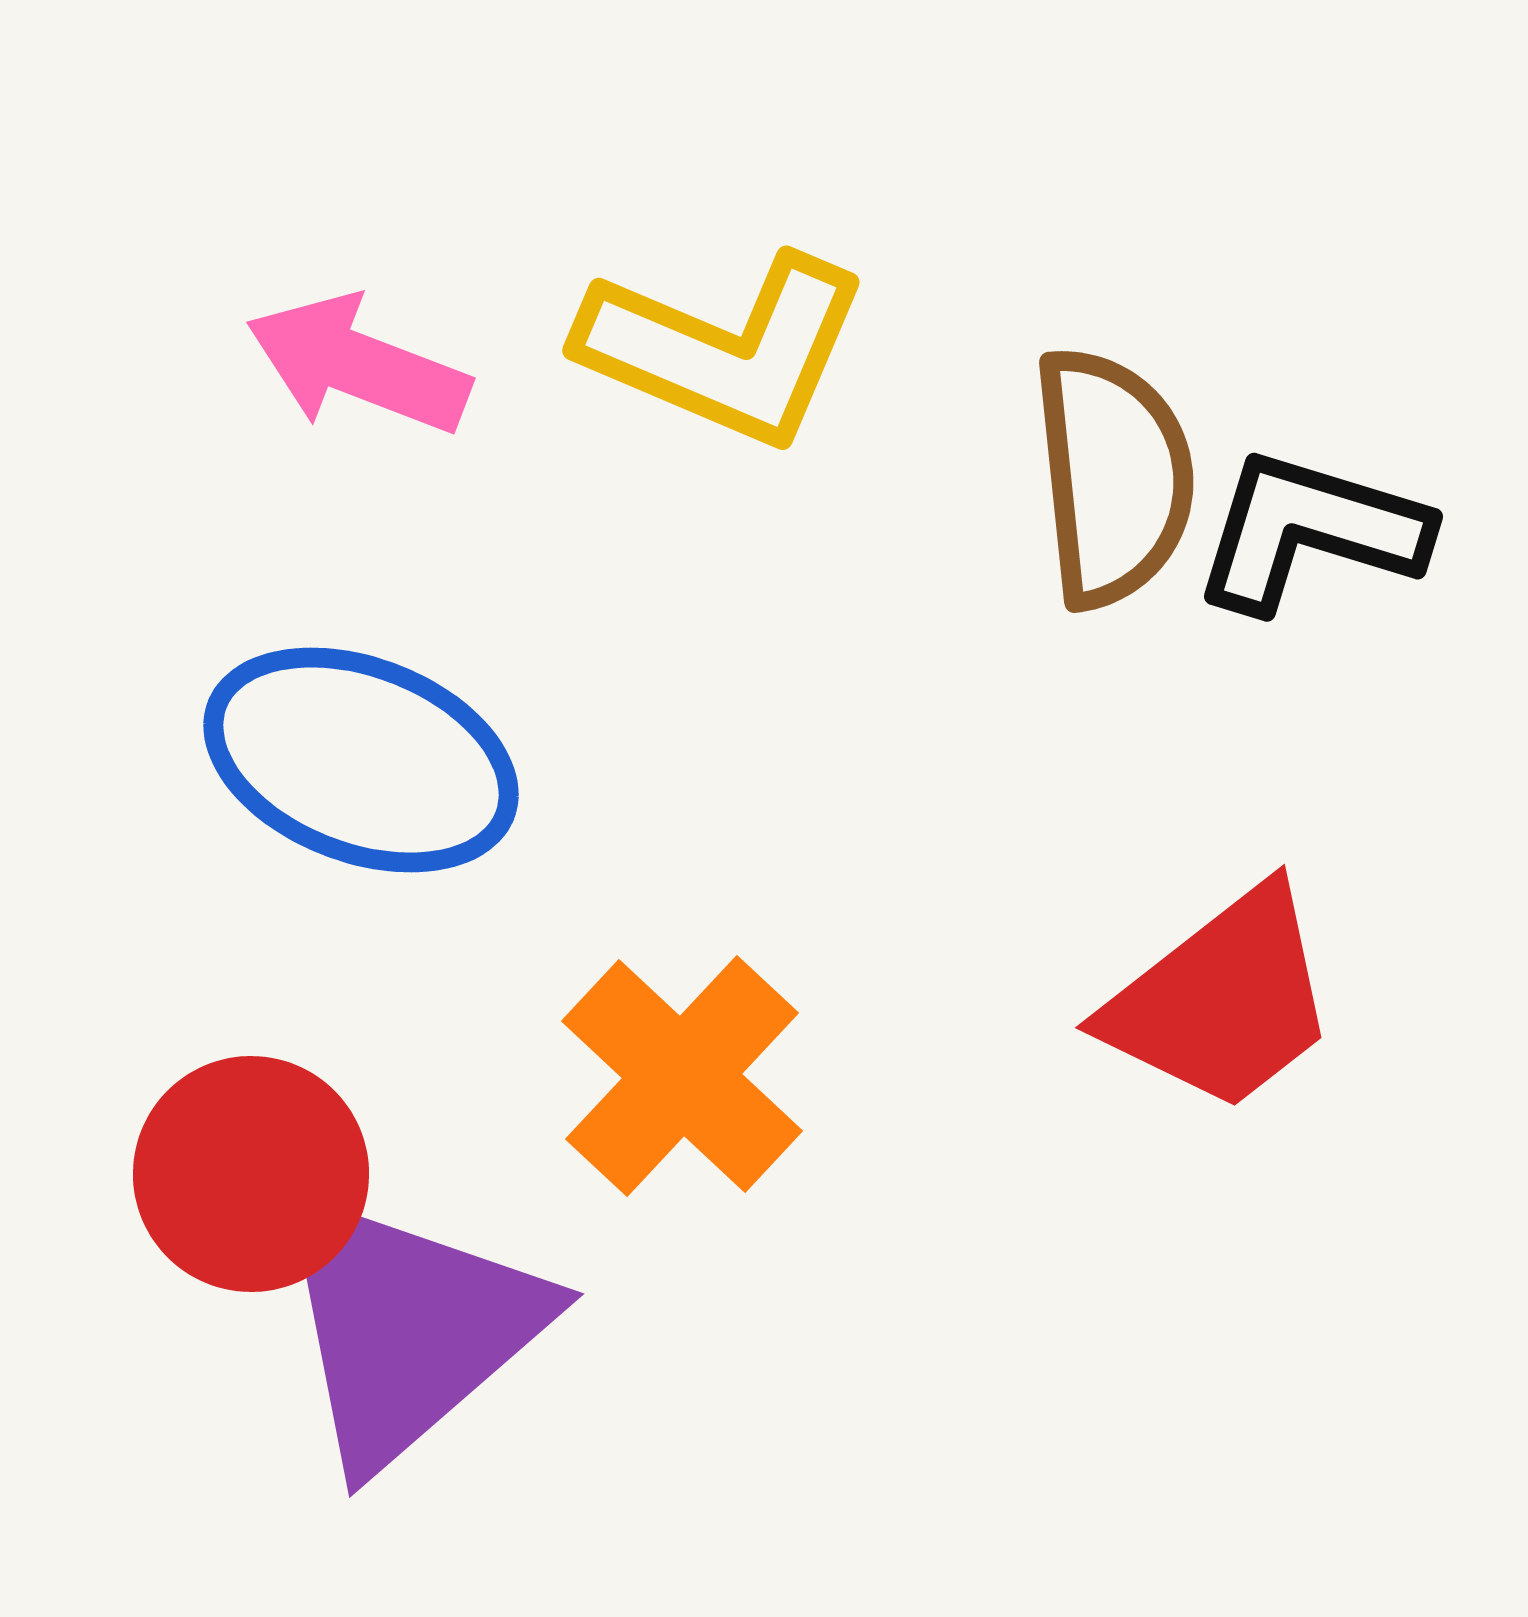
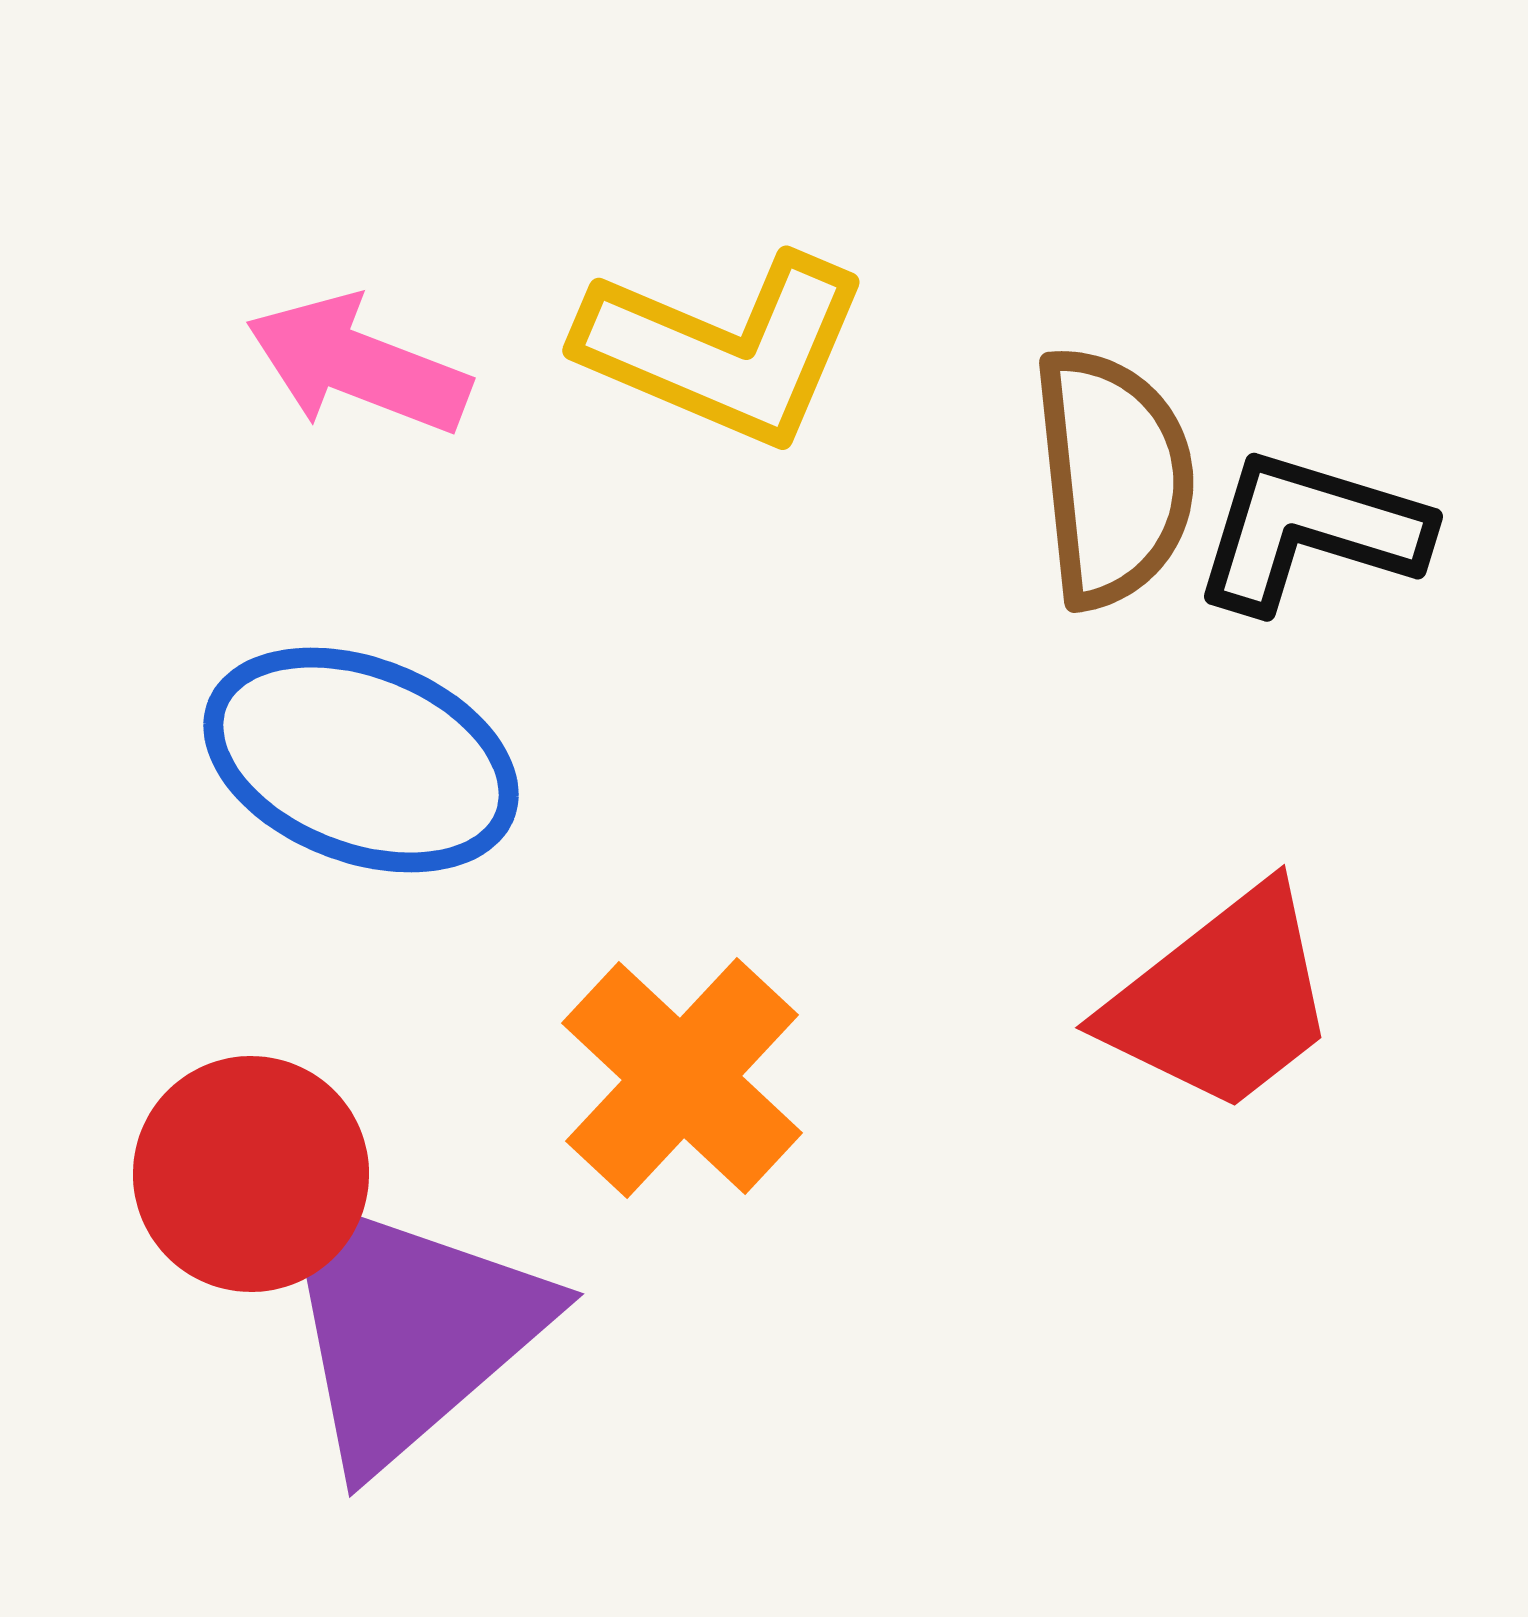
orange cross: moved 2 px down
